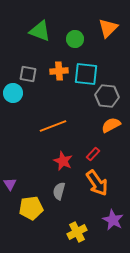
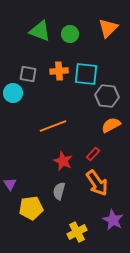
green circle: moved 5 px left, 5 px up
